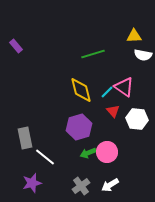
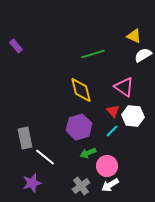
yellow triangle: rotated 28 degrees clockwise
white semicircle: rotated 138 degrees clockwise
cyan line: moved 5 px right, 39 px down
white hexagon: moved 4 px left, 3 px up
pink circle: moved 14 px down
